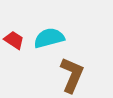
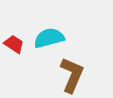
red trapezoid: moved 4 px down
